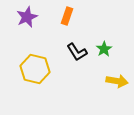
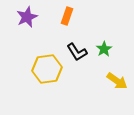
yellow hexagon: moved 12 px right; rotated 20 degrees counterclockwise
yellow arrow: rotated 25 degrees clockwise
